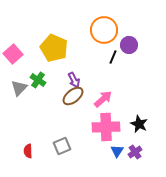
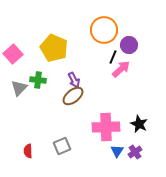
green cross: rotated 28 degrees counterclockwise
pink arrow: moved 18 px right, 30 px up
